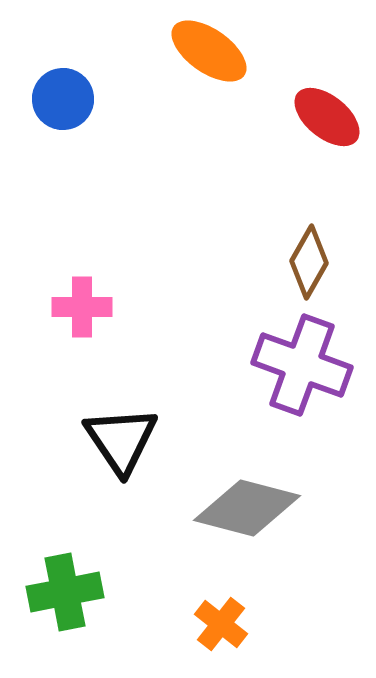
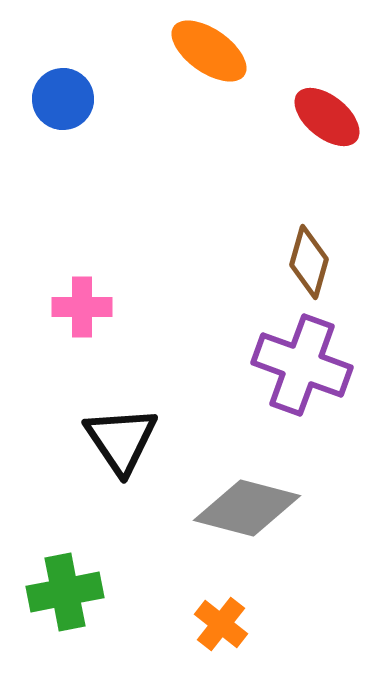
brown diamond: rotated 14 degrees counterclockwise
